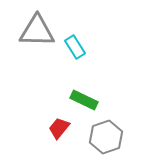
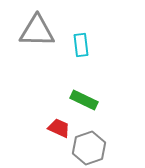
cyan rectangle: moved 6 px right, 2 px up; rotated 25 degrees clockwise
red trapezoid: rotated 75 degrees clockwise
gray hexagon: moved 17 px left, 11 px down
